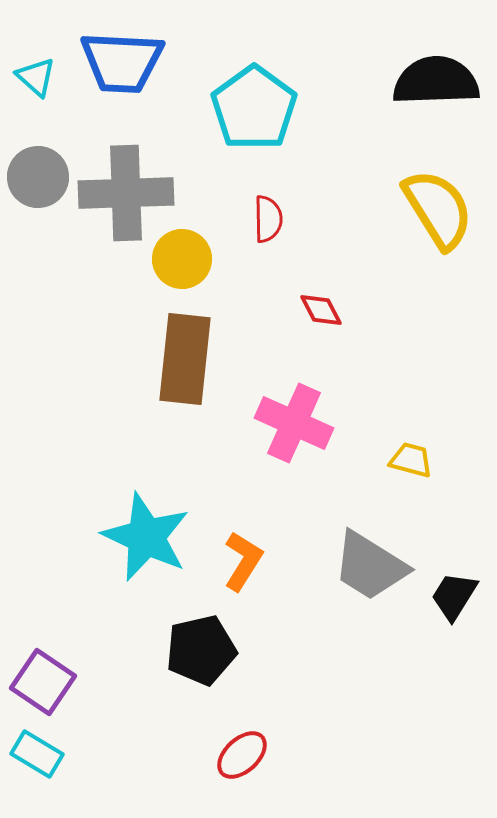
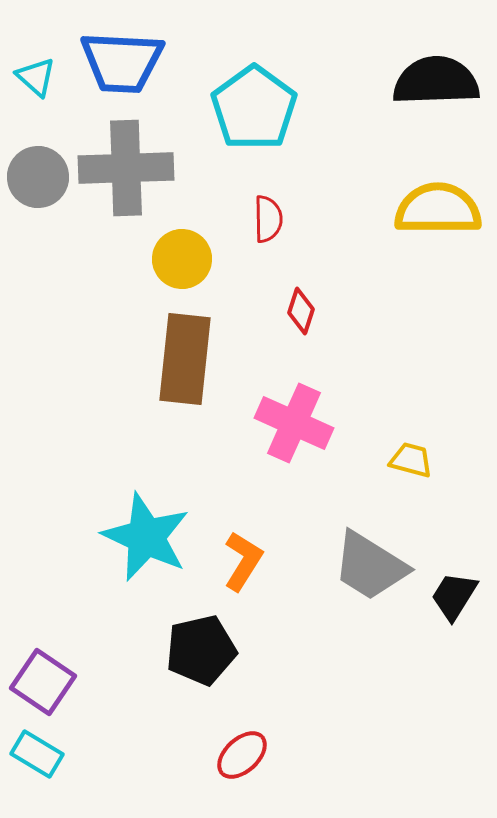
gray cross: moved 25 px up
yellow semicircle: rotated 58 degrees counterclockwise
red diamond: moved 20 px left, 1 px down; rotated 45 degrees clockwise
